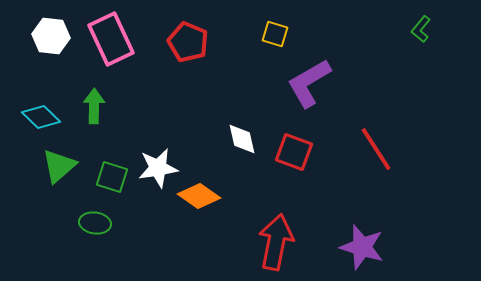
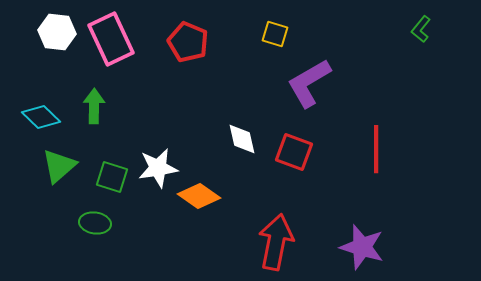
white hexagon: moved 6 px right, 4 px up
red line: rotated 33 degrees clockwise
